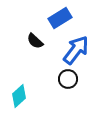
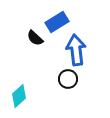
blue rectangle: moved 3 px left, 4 px down
black semicircle: moved 3 px up
blue arrow: rotated 44 degrees counterclockwise
